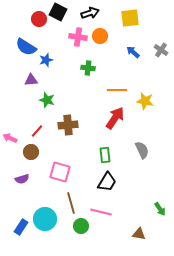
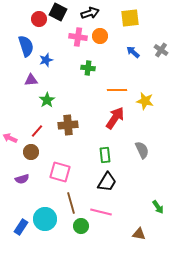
blue semicircle: moved 1 px up; rotated 140 degrees counterclockwise
green star: rotated 21 degrees clockwise
green arrow: moved 2 px left, 2 px up
